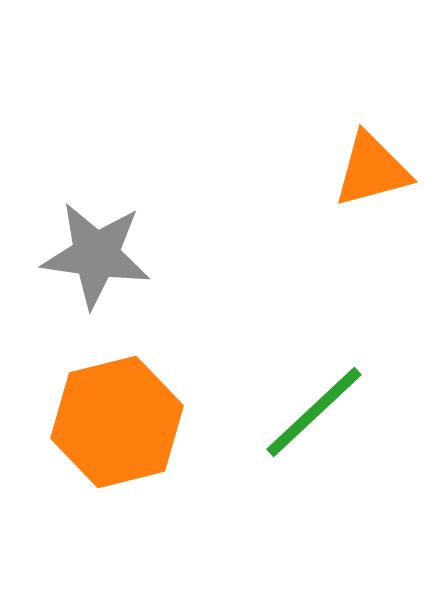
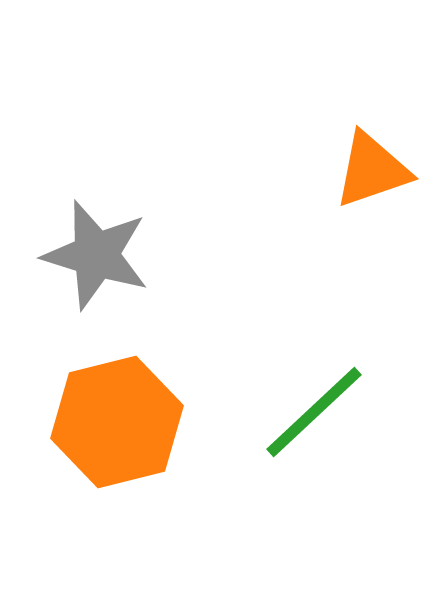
orange triangle: rotated 4 degrees counterclockwise
gray star: rotated 9 degrees clockwise
